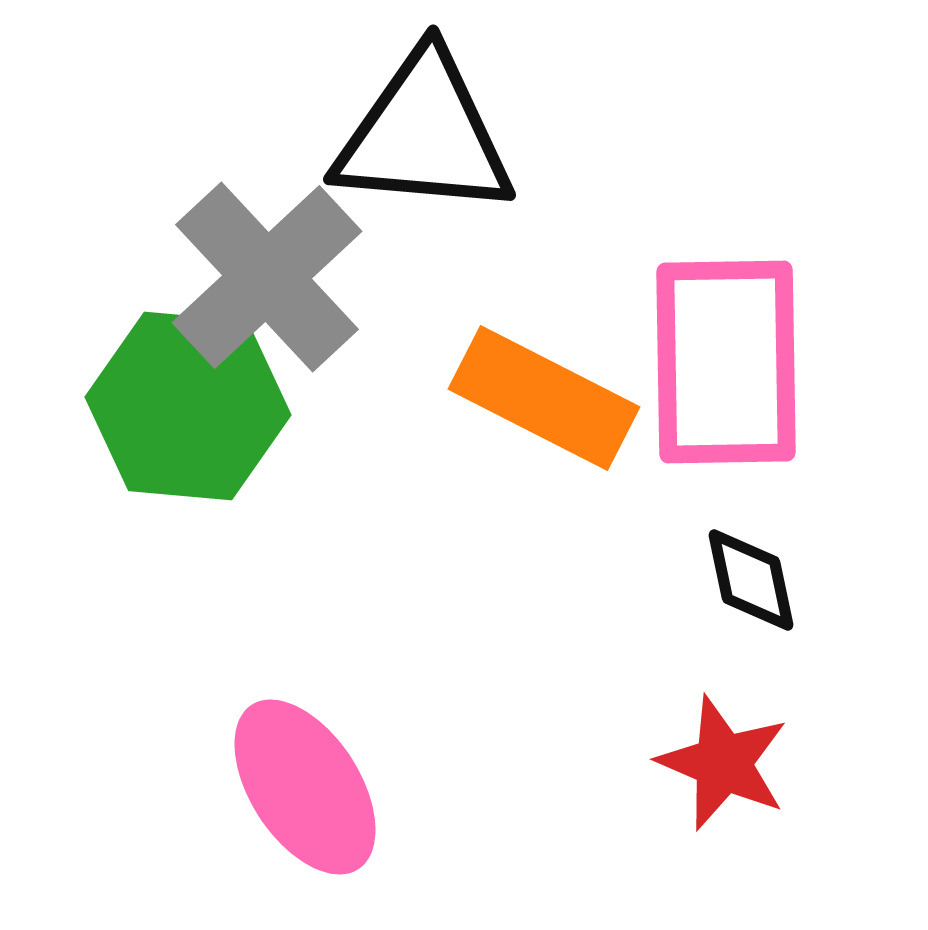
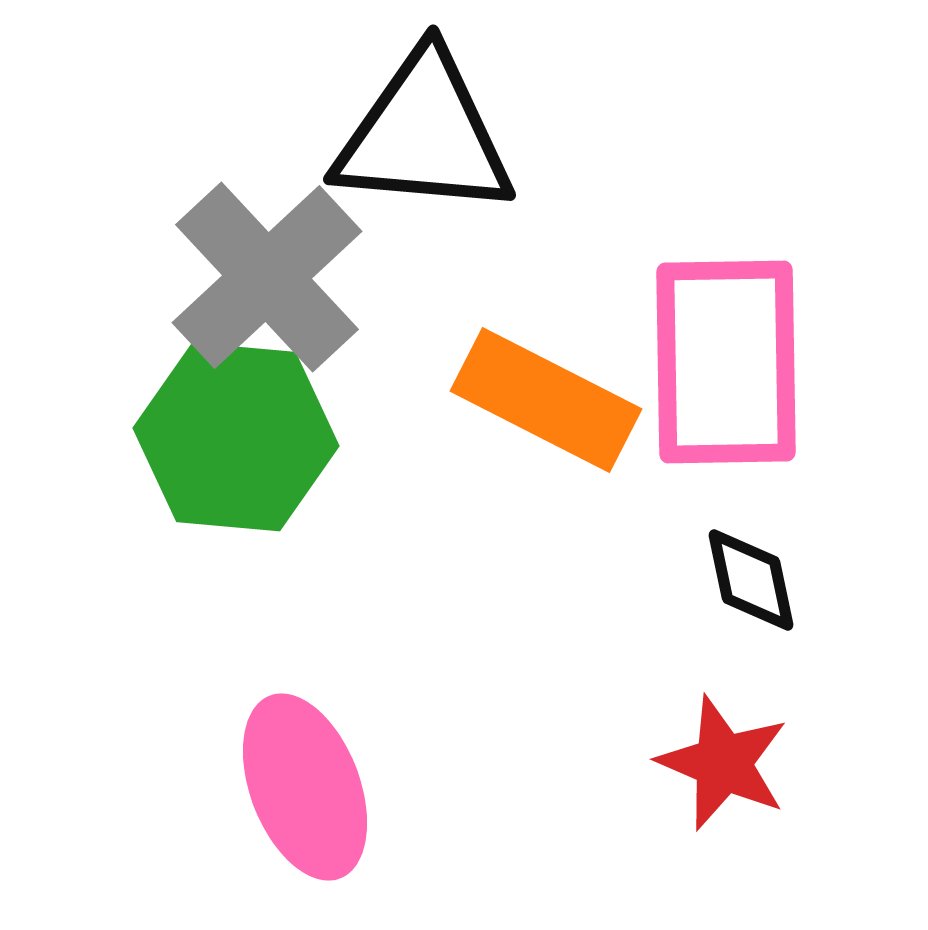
orange rectangle: moved 2 px right, 2 px down
green hexagon: moved 48 px right, 31 px down
pink ellipse: rotated 12 degrees clockwise
